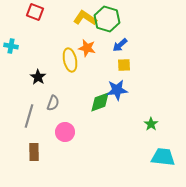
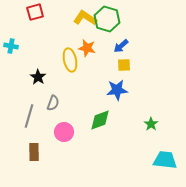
red square: rotated 36 degrees counterclockwise
blue arrow: moved 1 px right, 1 px down
green diamond: moved 18 px down
pink circle: moved 1 px left
cyan trapezoid: moved 2 px right, 3 px down
